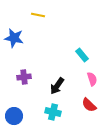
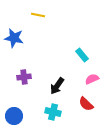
pink semicircle: rotated 96 degrees counterclockwise
red semicircle: moved 3 px left, 1 px up
